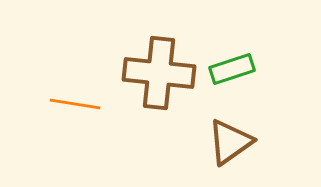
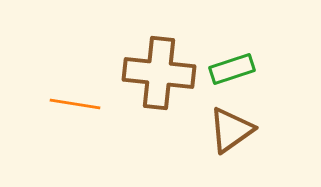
brown triangle: moved 1 px right, 12 px up
